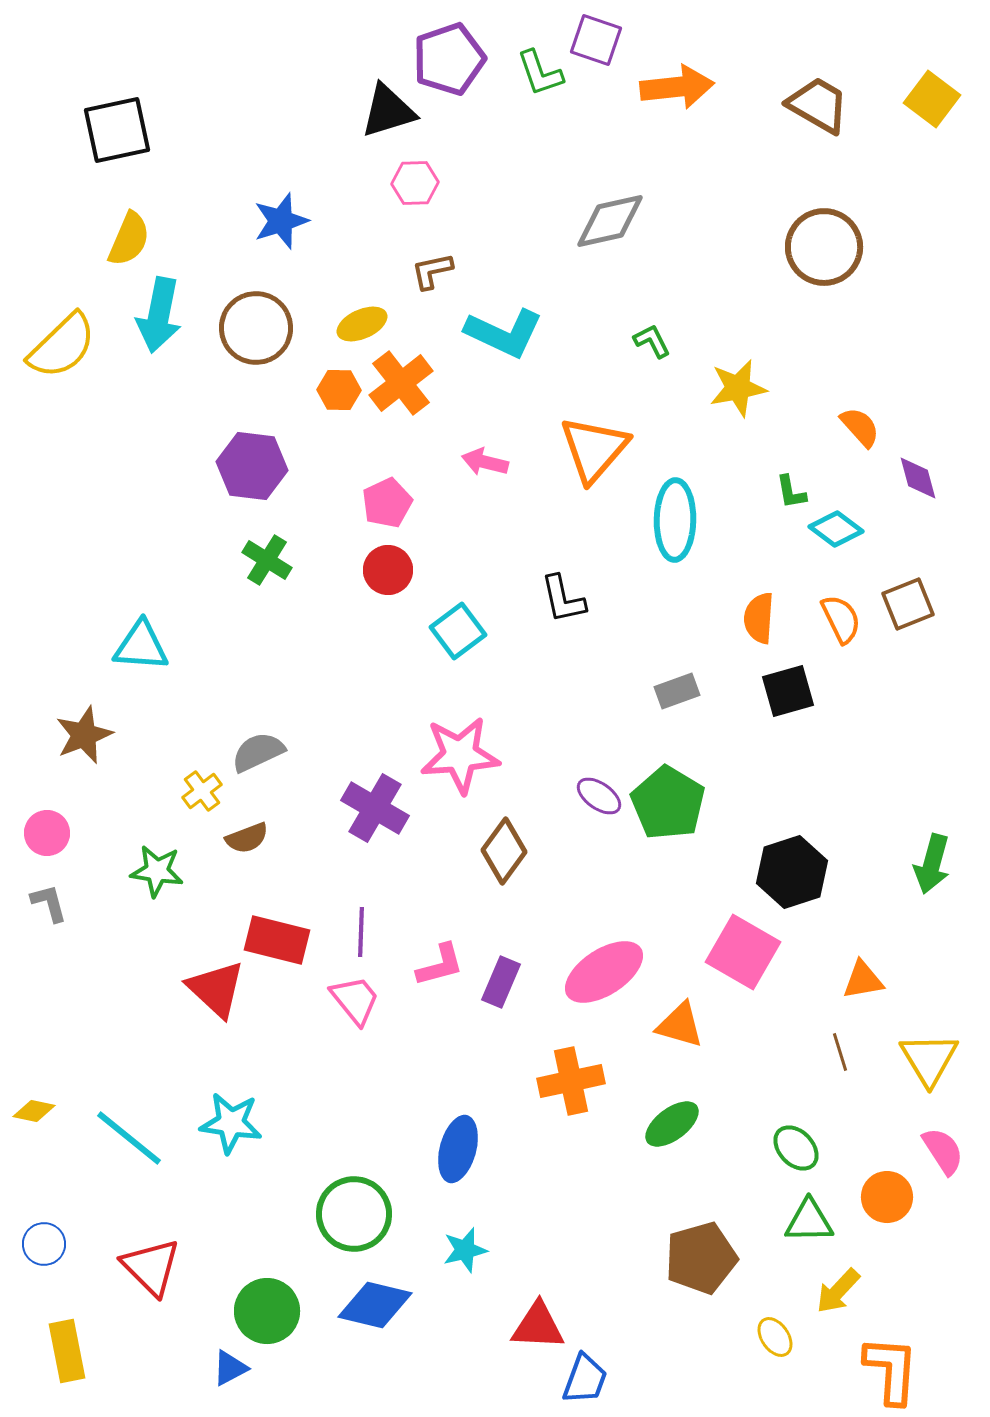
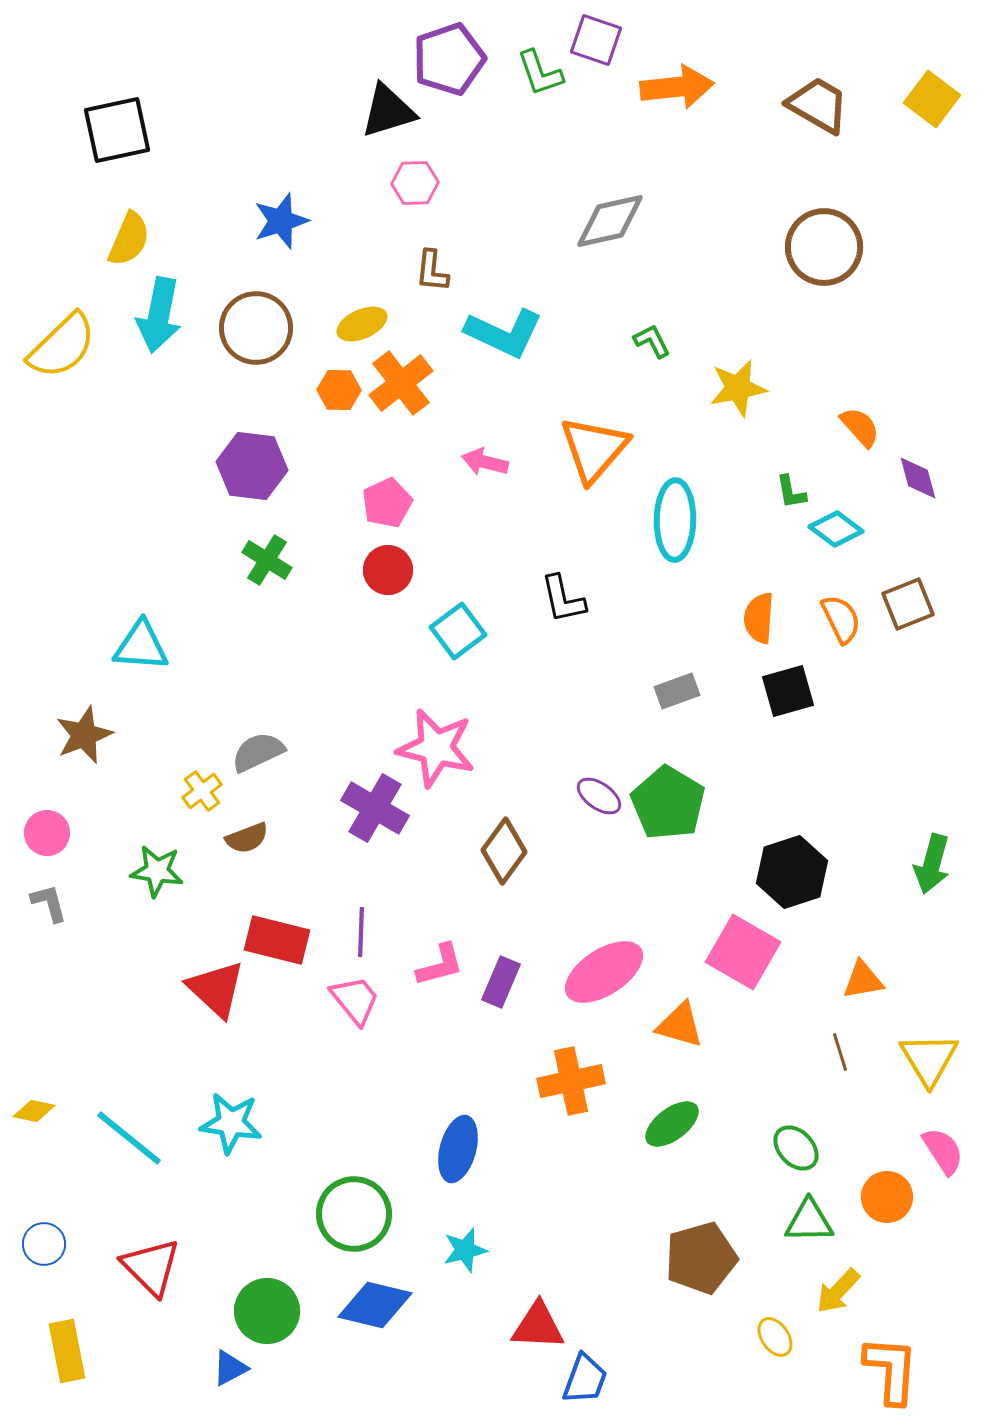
brown L-shape at (432, 271): rotated 72 degrees counterclockwise
pink star at (460, 755): moved 24 px left, 7 px up; rotated 18 degrees clockwise
